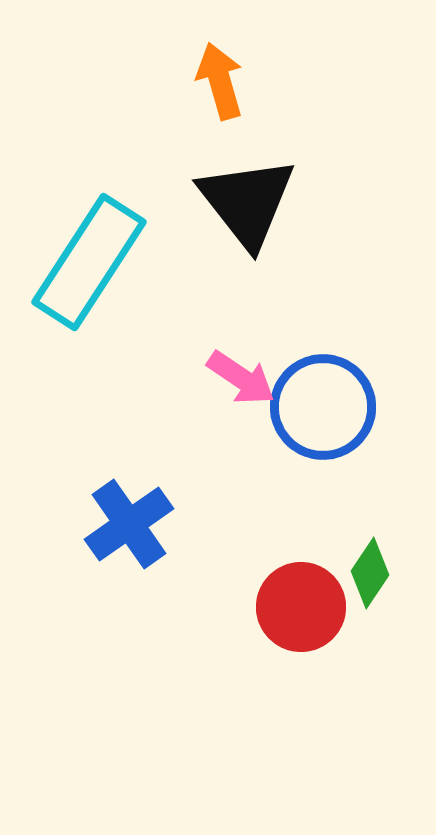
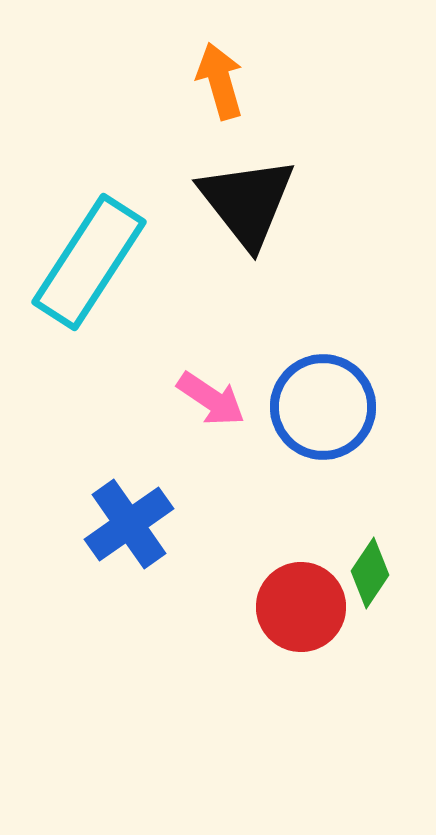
pink arrow: moved 30 px left, 21 px down
